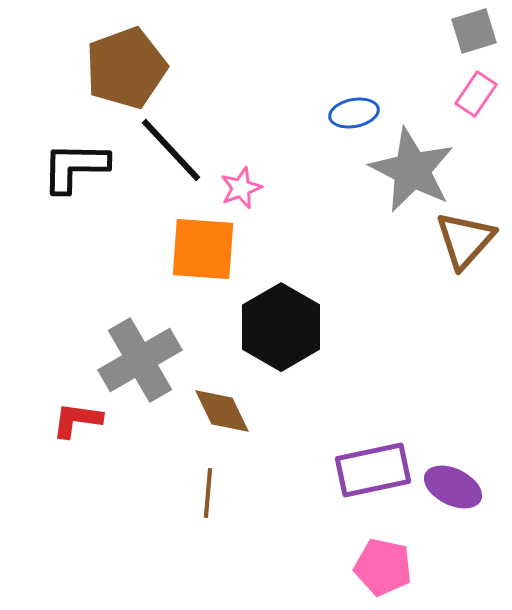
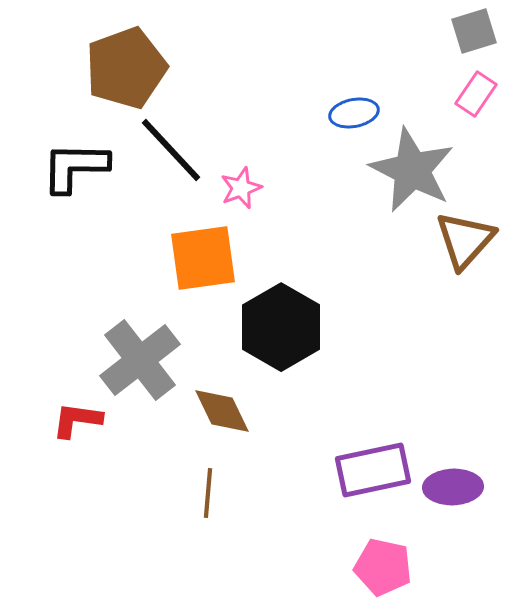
orange square: moved 9 px down; rotated 12 degrees counterclockwise
gray cross: rotated 8 degrees counterclockwise
purple ellipse: rotated 28 degrees counterclockwise
